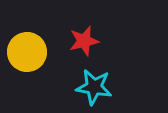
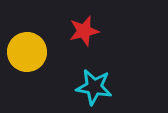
red star: moved 10 px up
